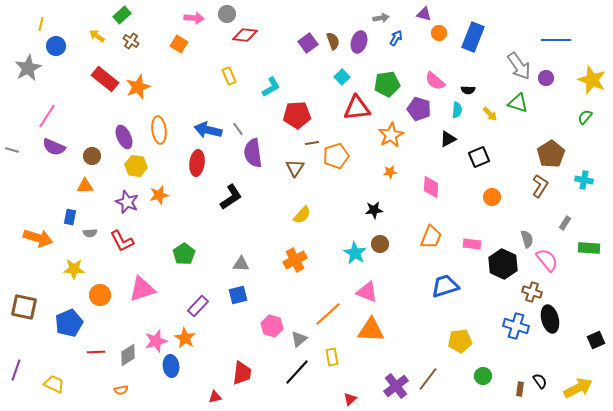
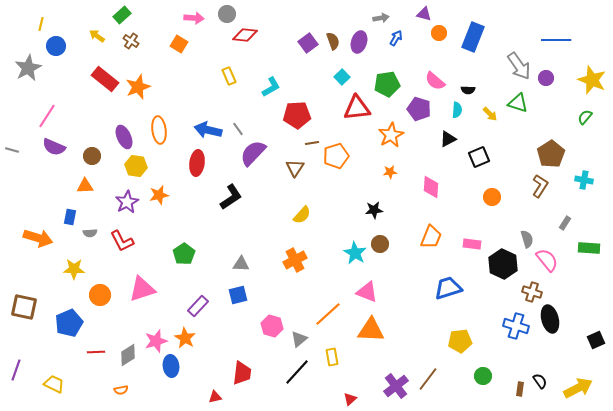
purple semicircle at (253, 153): rotated 52 degrees clockwise
purple star at (127, 202): rotated 20 degrees clockwise
blue trapezoid at (445, 286): moved 3 px right, 2 px down
